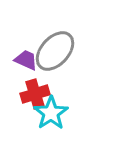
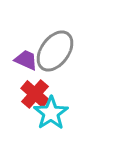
gray ellipse: rotated 6 degrees counterclockwise
red cross: rotated 32 degrees counterclockwise
